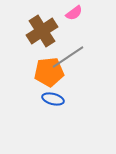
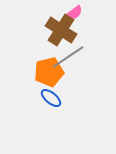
brown cross: moved 19 px right, 1 px up; rotated 24 degrees counterclockwise
orange pentagon: rotated 8 degrees counterclockwise
blue ellipse: moved 2 px left, 1 px up; rotated 25 degrees clockwise
